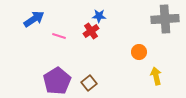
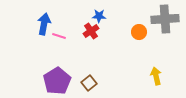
blue arrow: moved 10 px right, 5 px down; rotated 45 degrees counterclockwise
orange circle: moved 20 px up
